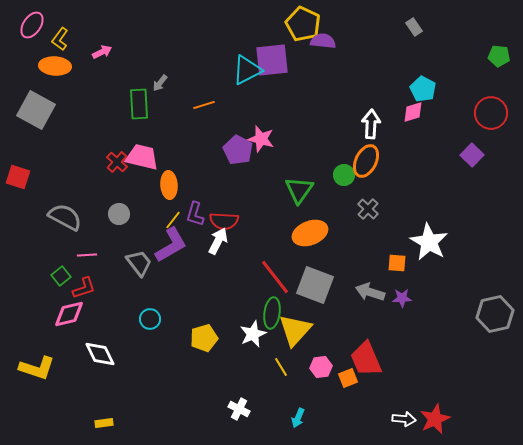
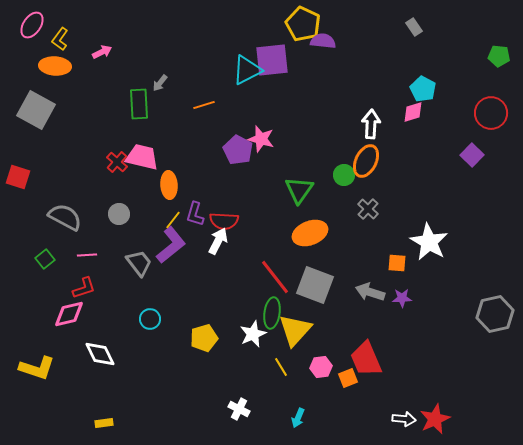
purple L-shape at (171, 245): rotated 9 degrees counterclockwise
green square at (61, 276): moved 16 px left, 17 px up
